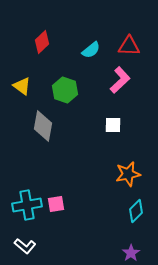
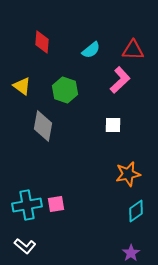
red diamond: rotated 40 degrees counterclockwise
red triangle: moved 4 px right, 4 px down
cyan diamond: rotated 10 degrees clockwise
